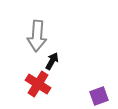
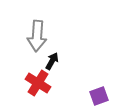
red cross: moved 1 px up
